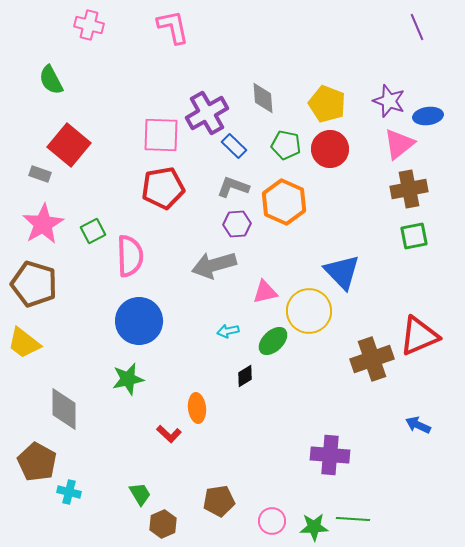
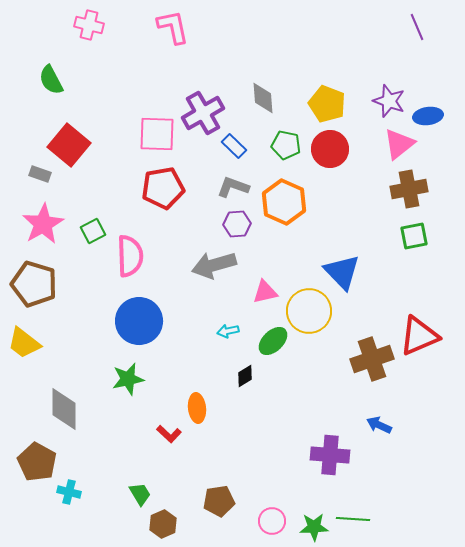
purple cross at (207, 113): moved 4 px left
pink square at (161, 135): moved 4 px left, 1 px up
blue arrow at (418, 425): moved 39 px left
